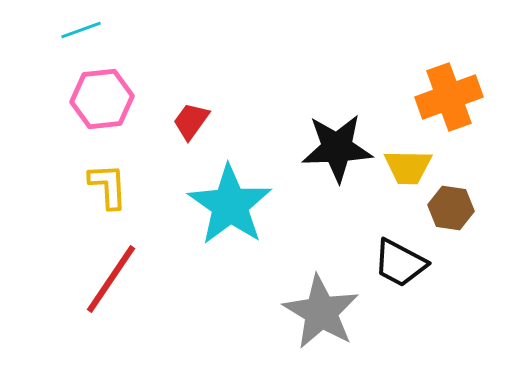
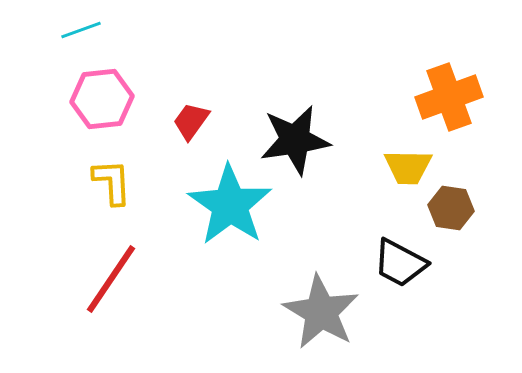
black star: moved 42 px left, 8 px up; rotated 6 degrees counterclockwise
yellow L-shape: moved 4 px right, 4 px up
